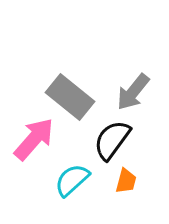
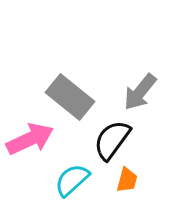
gray arrow: moved 7 px right
pink arrow: moved 4 px left; rotated 24 degrees clockwise
orange trapezoid: moved 1 px right, 1 px up
